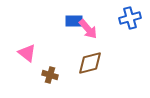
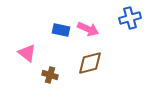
blue rectangle: moved 13 px left, 9 px down; rotated 12 degrees clockwise
pink arrow: rotated 25 degrees counterclockwise
